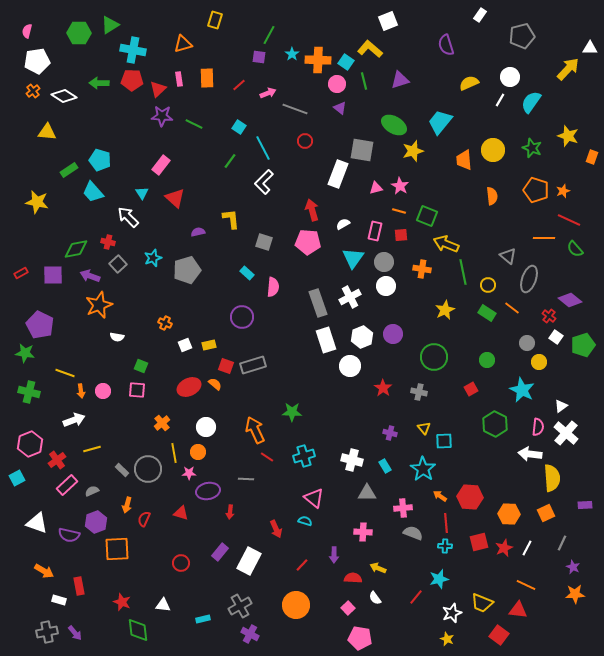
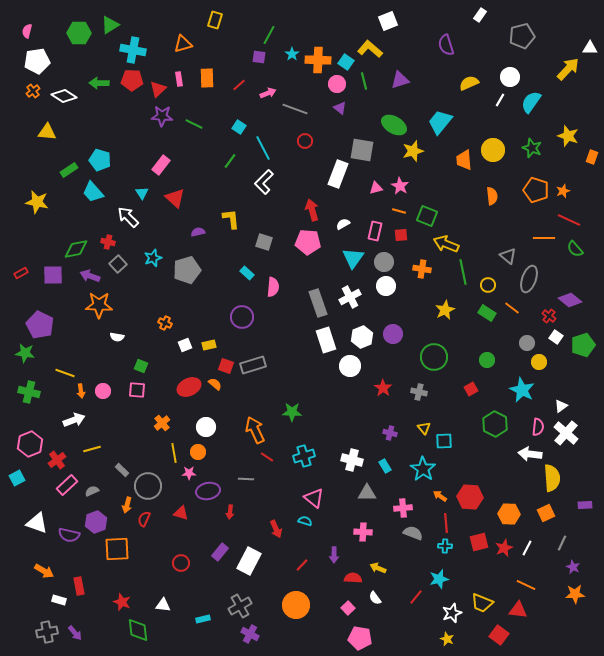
orange star at (99, 305): rotated 24 degrees clockwise
gray circle at (148, 469): moved 17 px down
